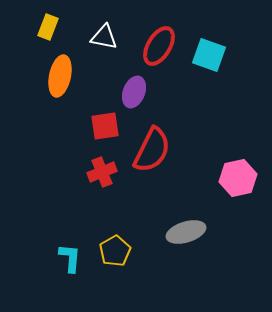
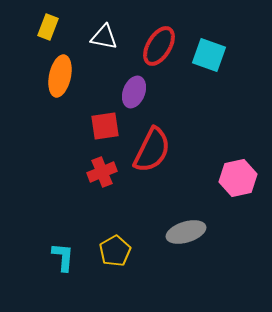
cyan L-shape: moved 7 px left, 1 px up
